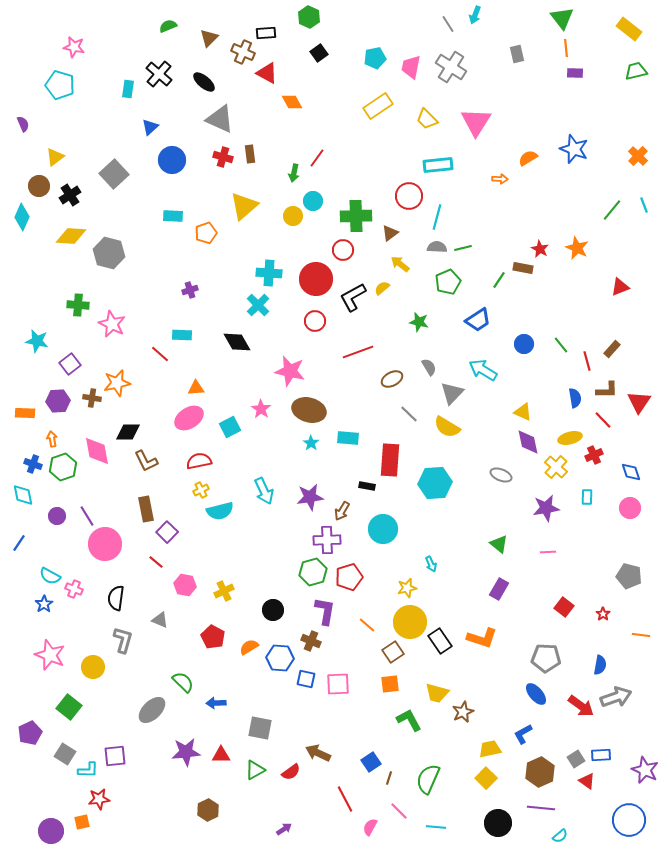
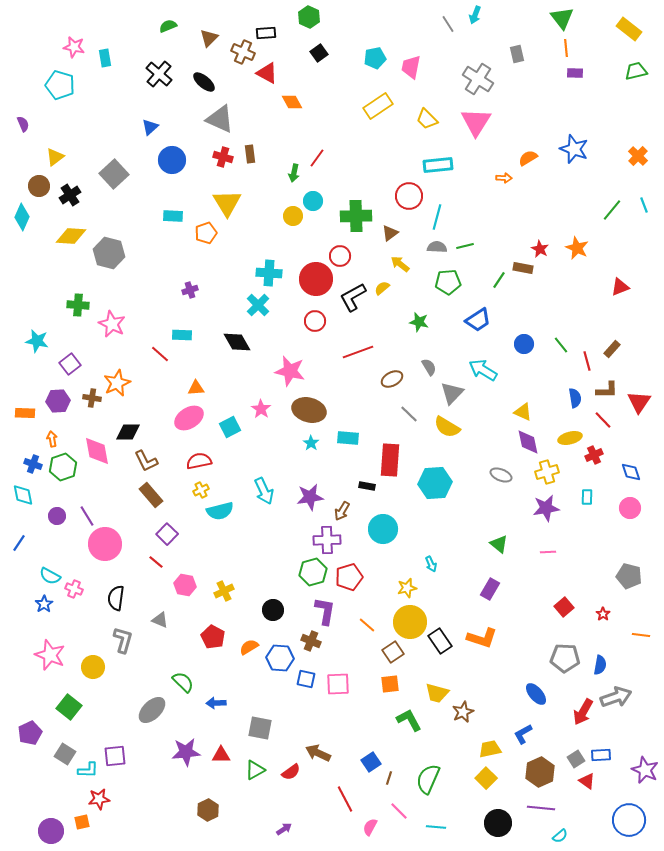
gray cross at (451, 67): moved 27 px right, 12 px down
cyan rectangle at (128, 89): moved 23 px left, 31 px up; rotated 18 degrees counterclockwise
orange arrow at (500, 179): moved 4 px right, 1 px up
yellow triangle at (244, 206): moved 17 px left, 3 px up; rotated 20 degrees counterclockwise
green line at (463, 248): moved 2 px right, 2 px up
red circle at (343, 250): moved 3 px left, 6 px down
green pentagon at (448, 282): rotated 20 degrees clockwise
orange star at (117, 383): rotated 12 degrees counterclockwise
yellow cross at (556, 467): moved 9 px left, 5 px down; rotated 30 degrees clockwise
brown rectangle at (146, 509): moved 5 px right, 14 px up; rotated 30 degrees counterclockwise
purple square at (167, 532): moved 2 px down
purple rectangle at (499, 589): moved 9 px left
red square at (564, 607): rotated 12 degrees clockwise
gray pentagon at (546, 658): moved 19 px right
red arrow at (581, 706): moved 2 px right, 6 px down; rotated 84 degrees clockwise
